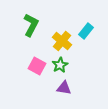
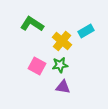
green L-shape: moved 1 px right, 1 px up; rotated 85 degrees counterclockwise
cyan rectangle: rotated 21 degrees clockwise
green star: rotated 21 degrees clockwise
purple triangle: moved 1 px left, 1 px up
